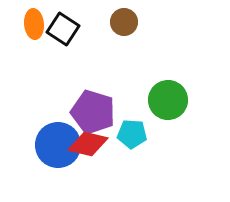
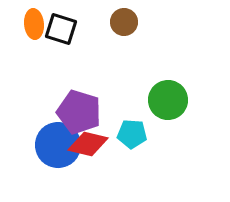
black square: moved 2 px left; rotated 16 degrees counterclockwise
purple pentagon: moved 14 px left
